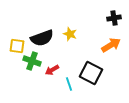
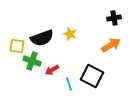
black square: moved 1 px right, 3 px down
